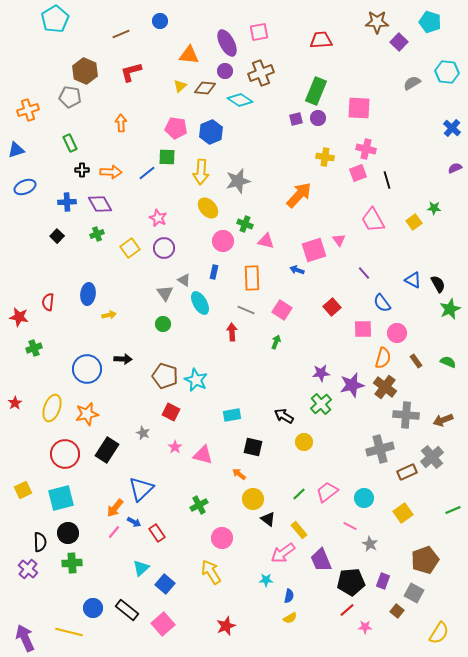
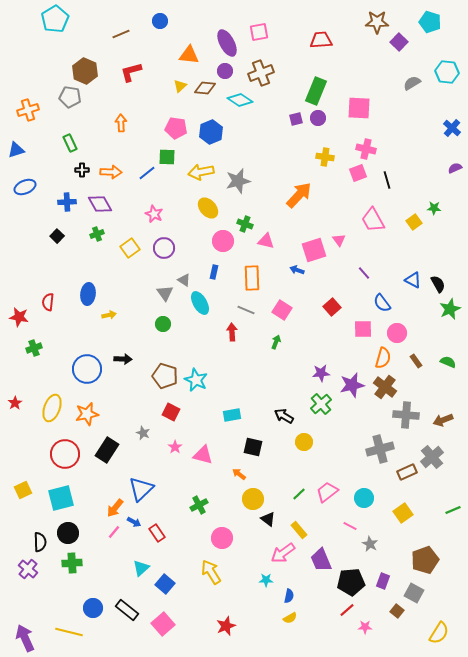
yellow arrow at (201, 172): rotated 75 degrees clockwise
pink star at (158, 218): moved 4 px left, 4 px up
